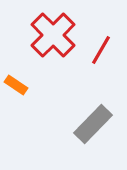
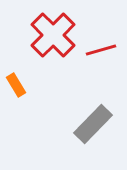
red line: rotated 44 degrees clockwise
orange rectangle: rotated 25 degrees clockwise
